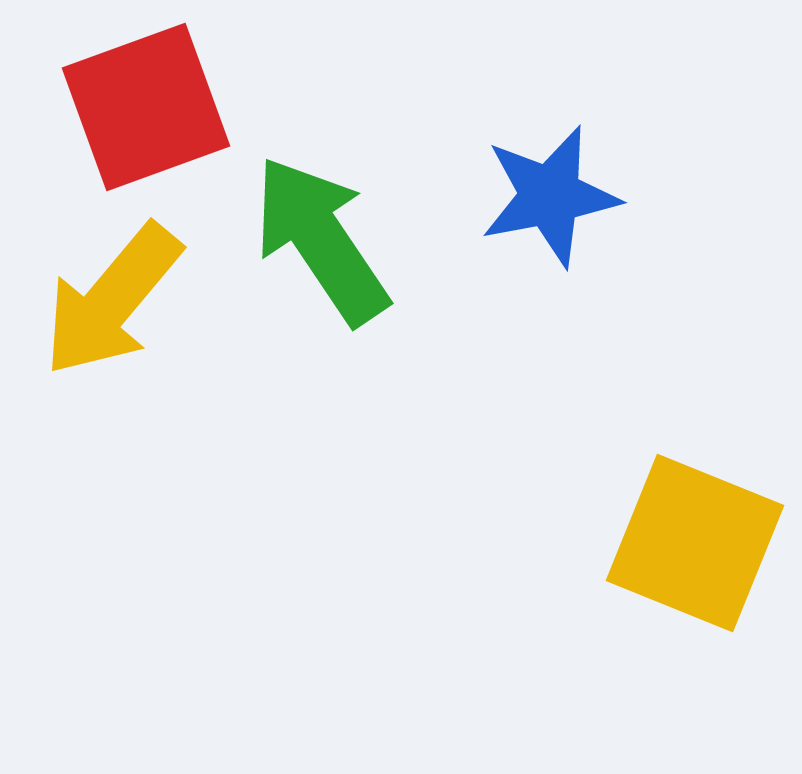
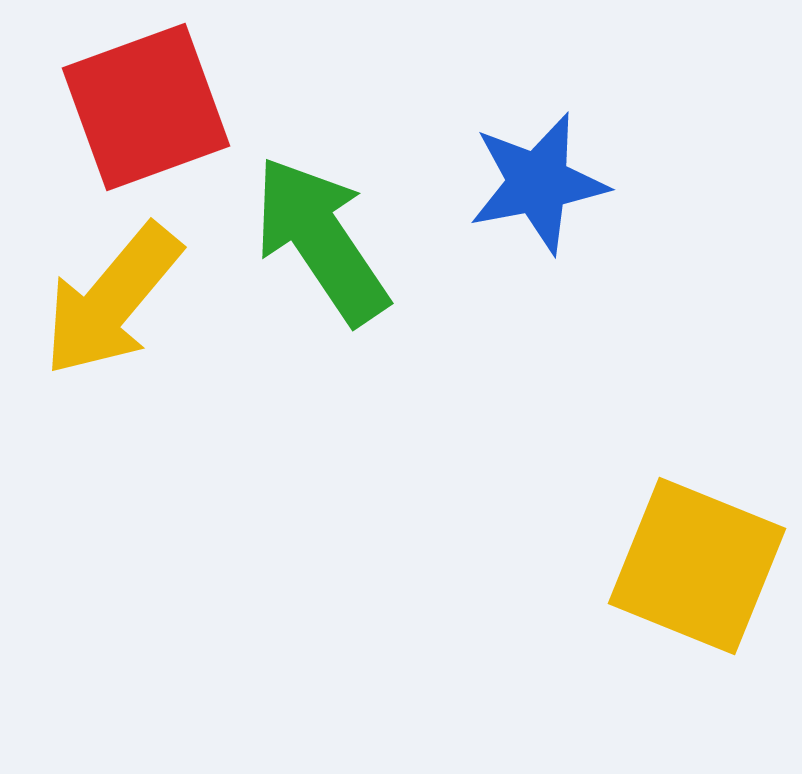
blue star: moved 12 px left, 13 px up
yellow square: moved 2 px right, 23 px down
